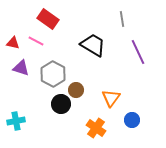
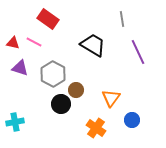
pink line: moved 2 px left, 1 px down
purple triangle: moved 1 px left
cyan cross: moved 1 px left, 1 px down
